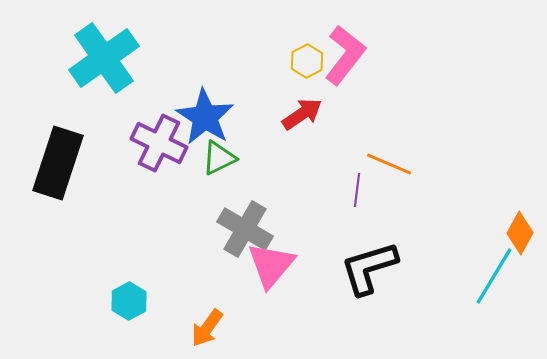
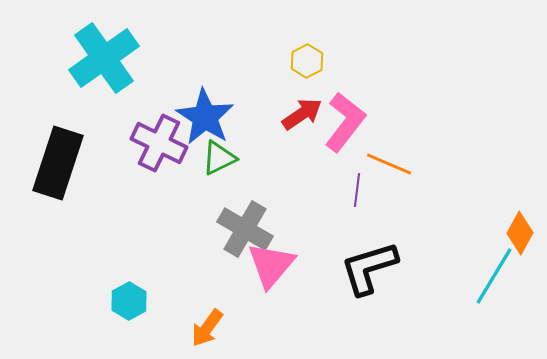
pink L-shape: moved 67 px down
